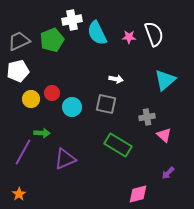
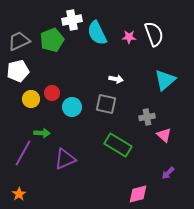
purple line: moved 1 px down
